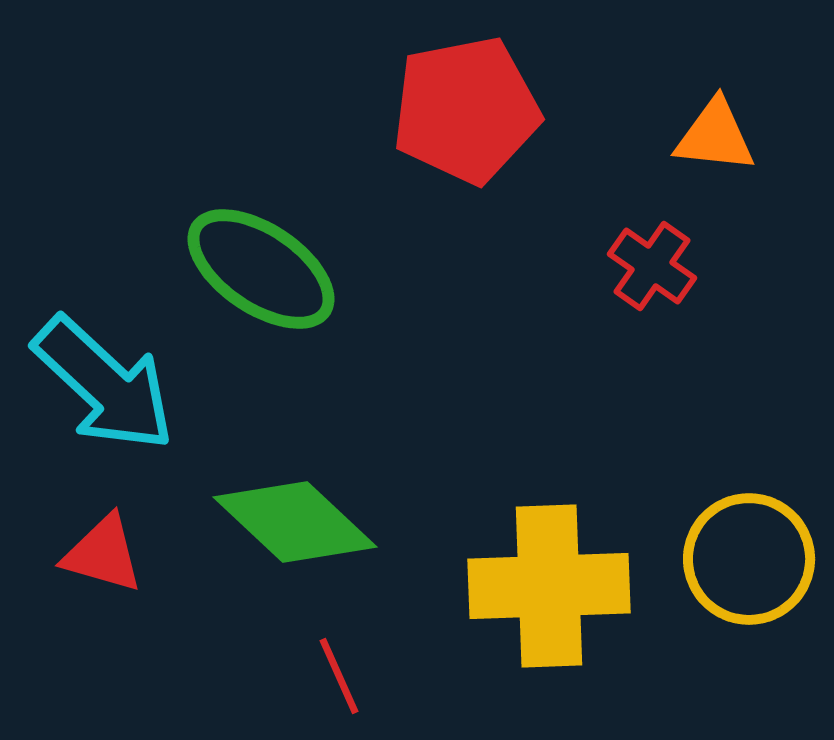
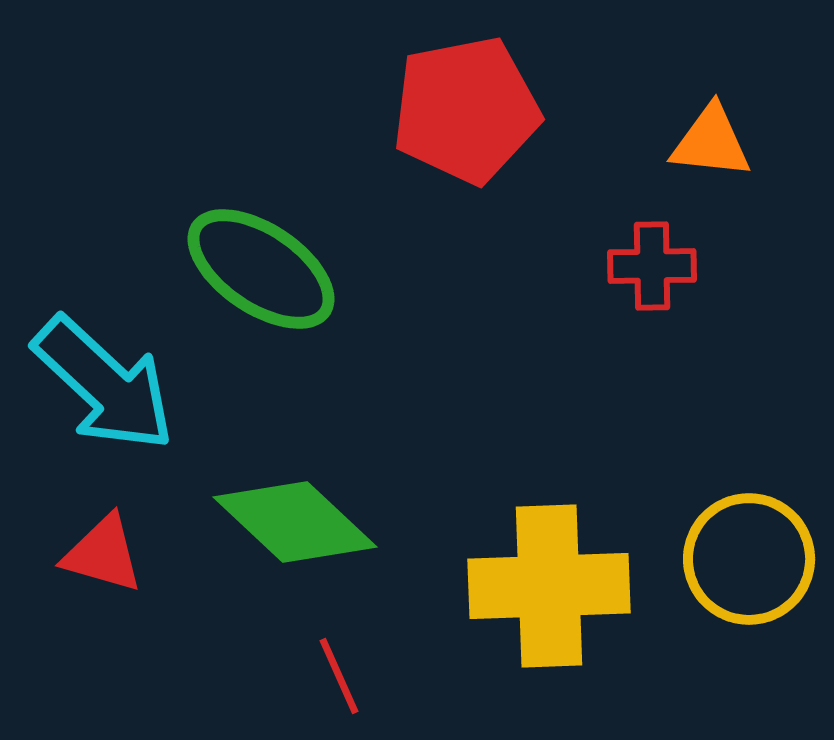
orange triangle: moved 4 px left, 6 px down
red cross: rotated 36 degrees counterclockwise
